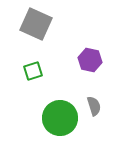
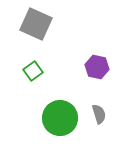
purple hexagon: moved 7 px right, 7 px down
green square: rotated 18 degrees counterclockwise
gray semicircle: moved 5 px right, 8 px down
